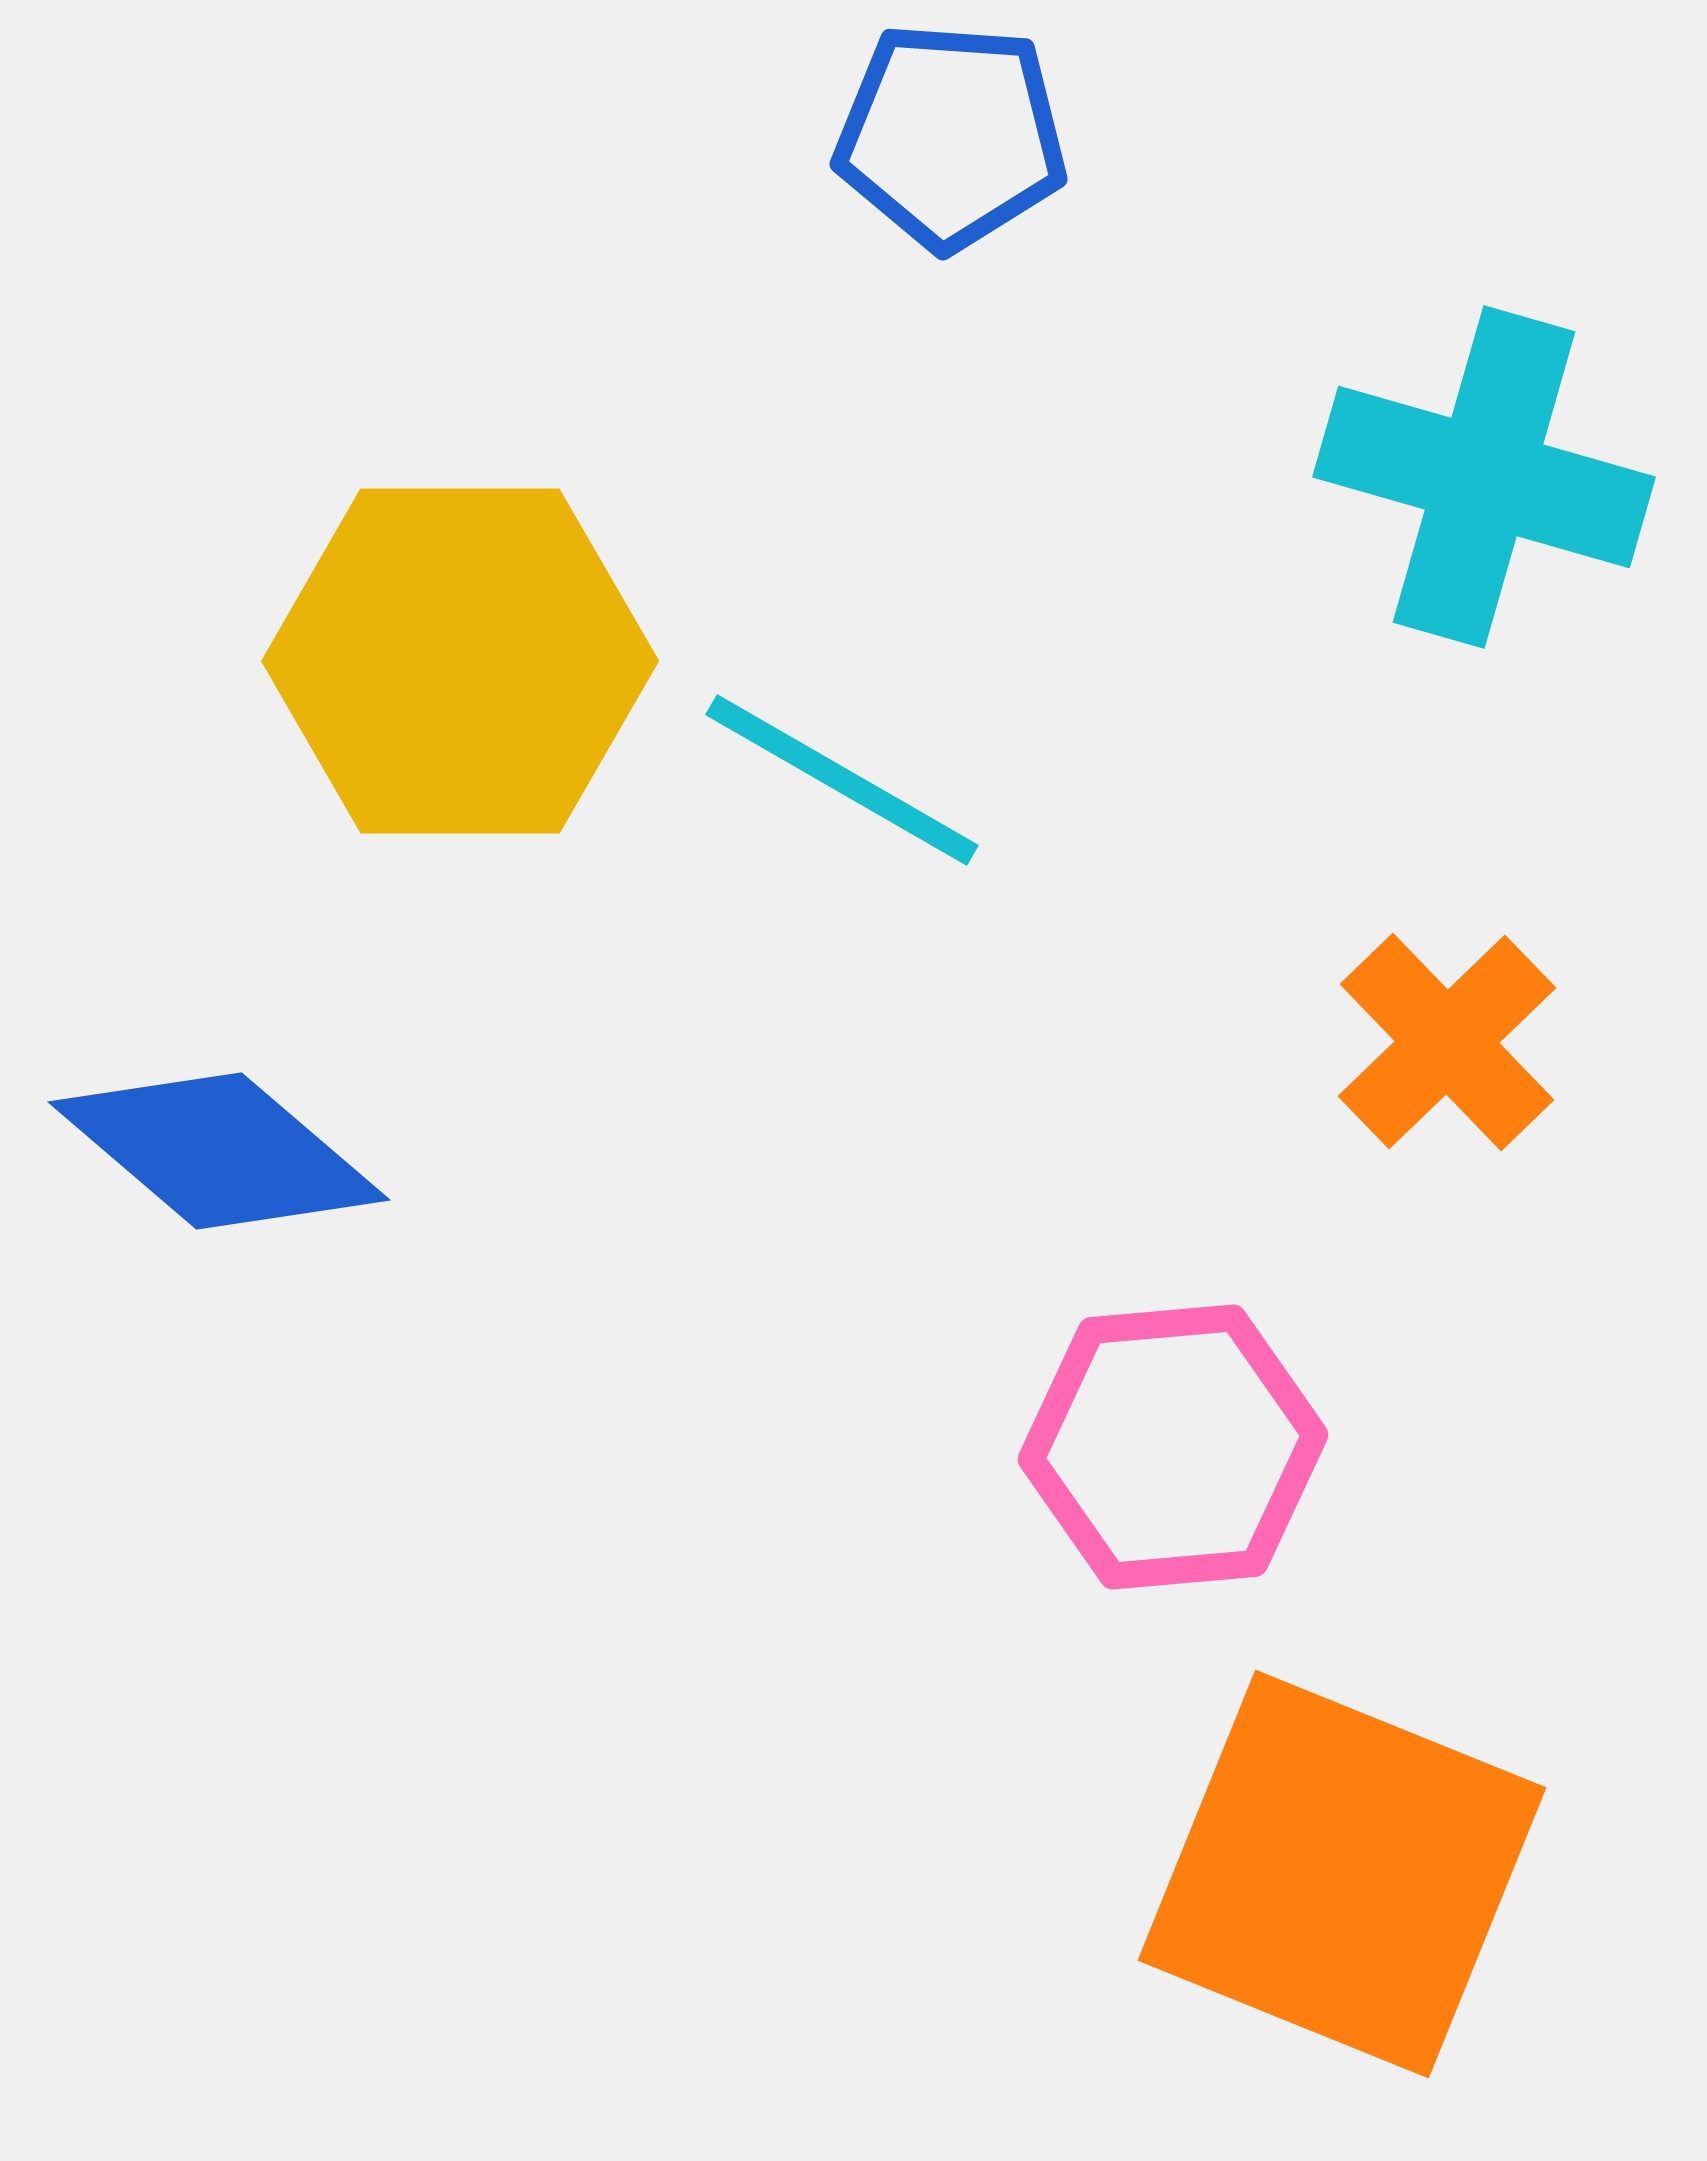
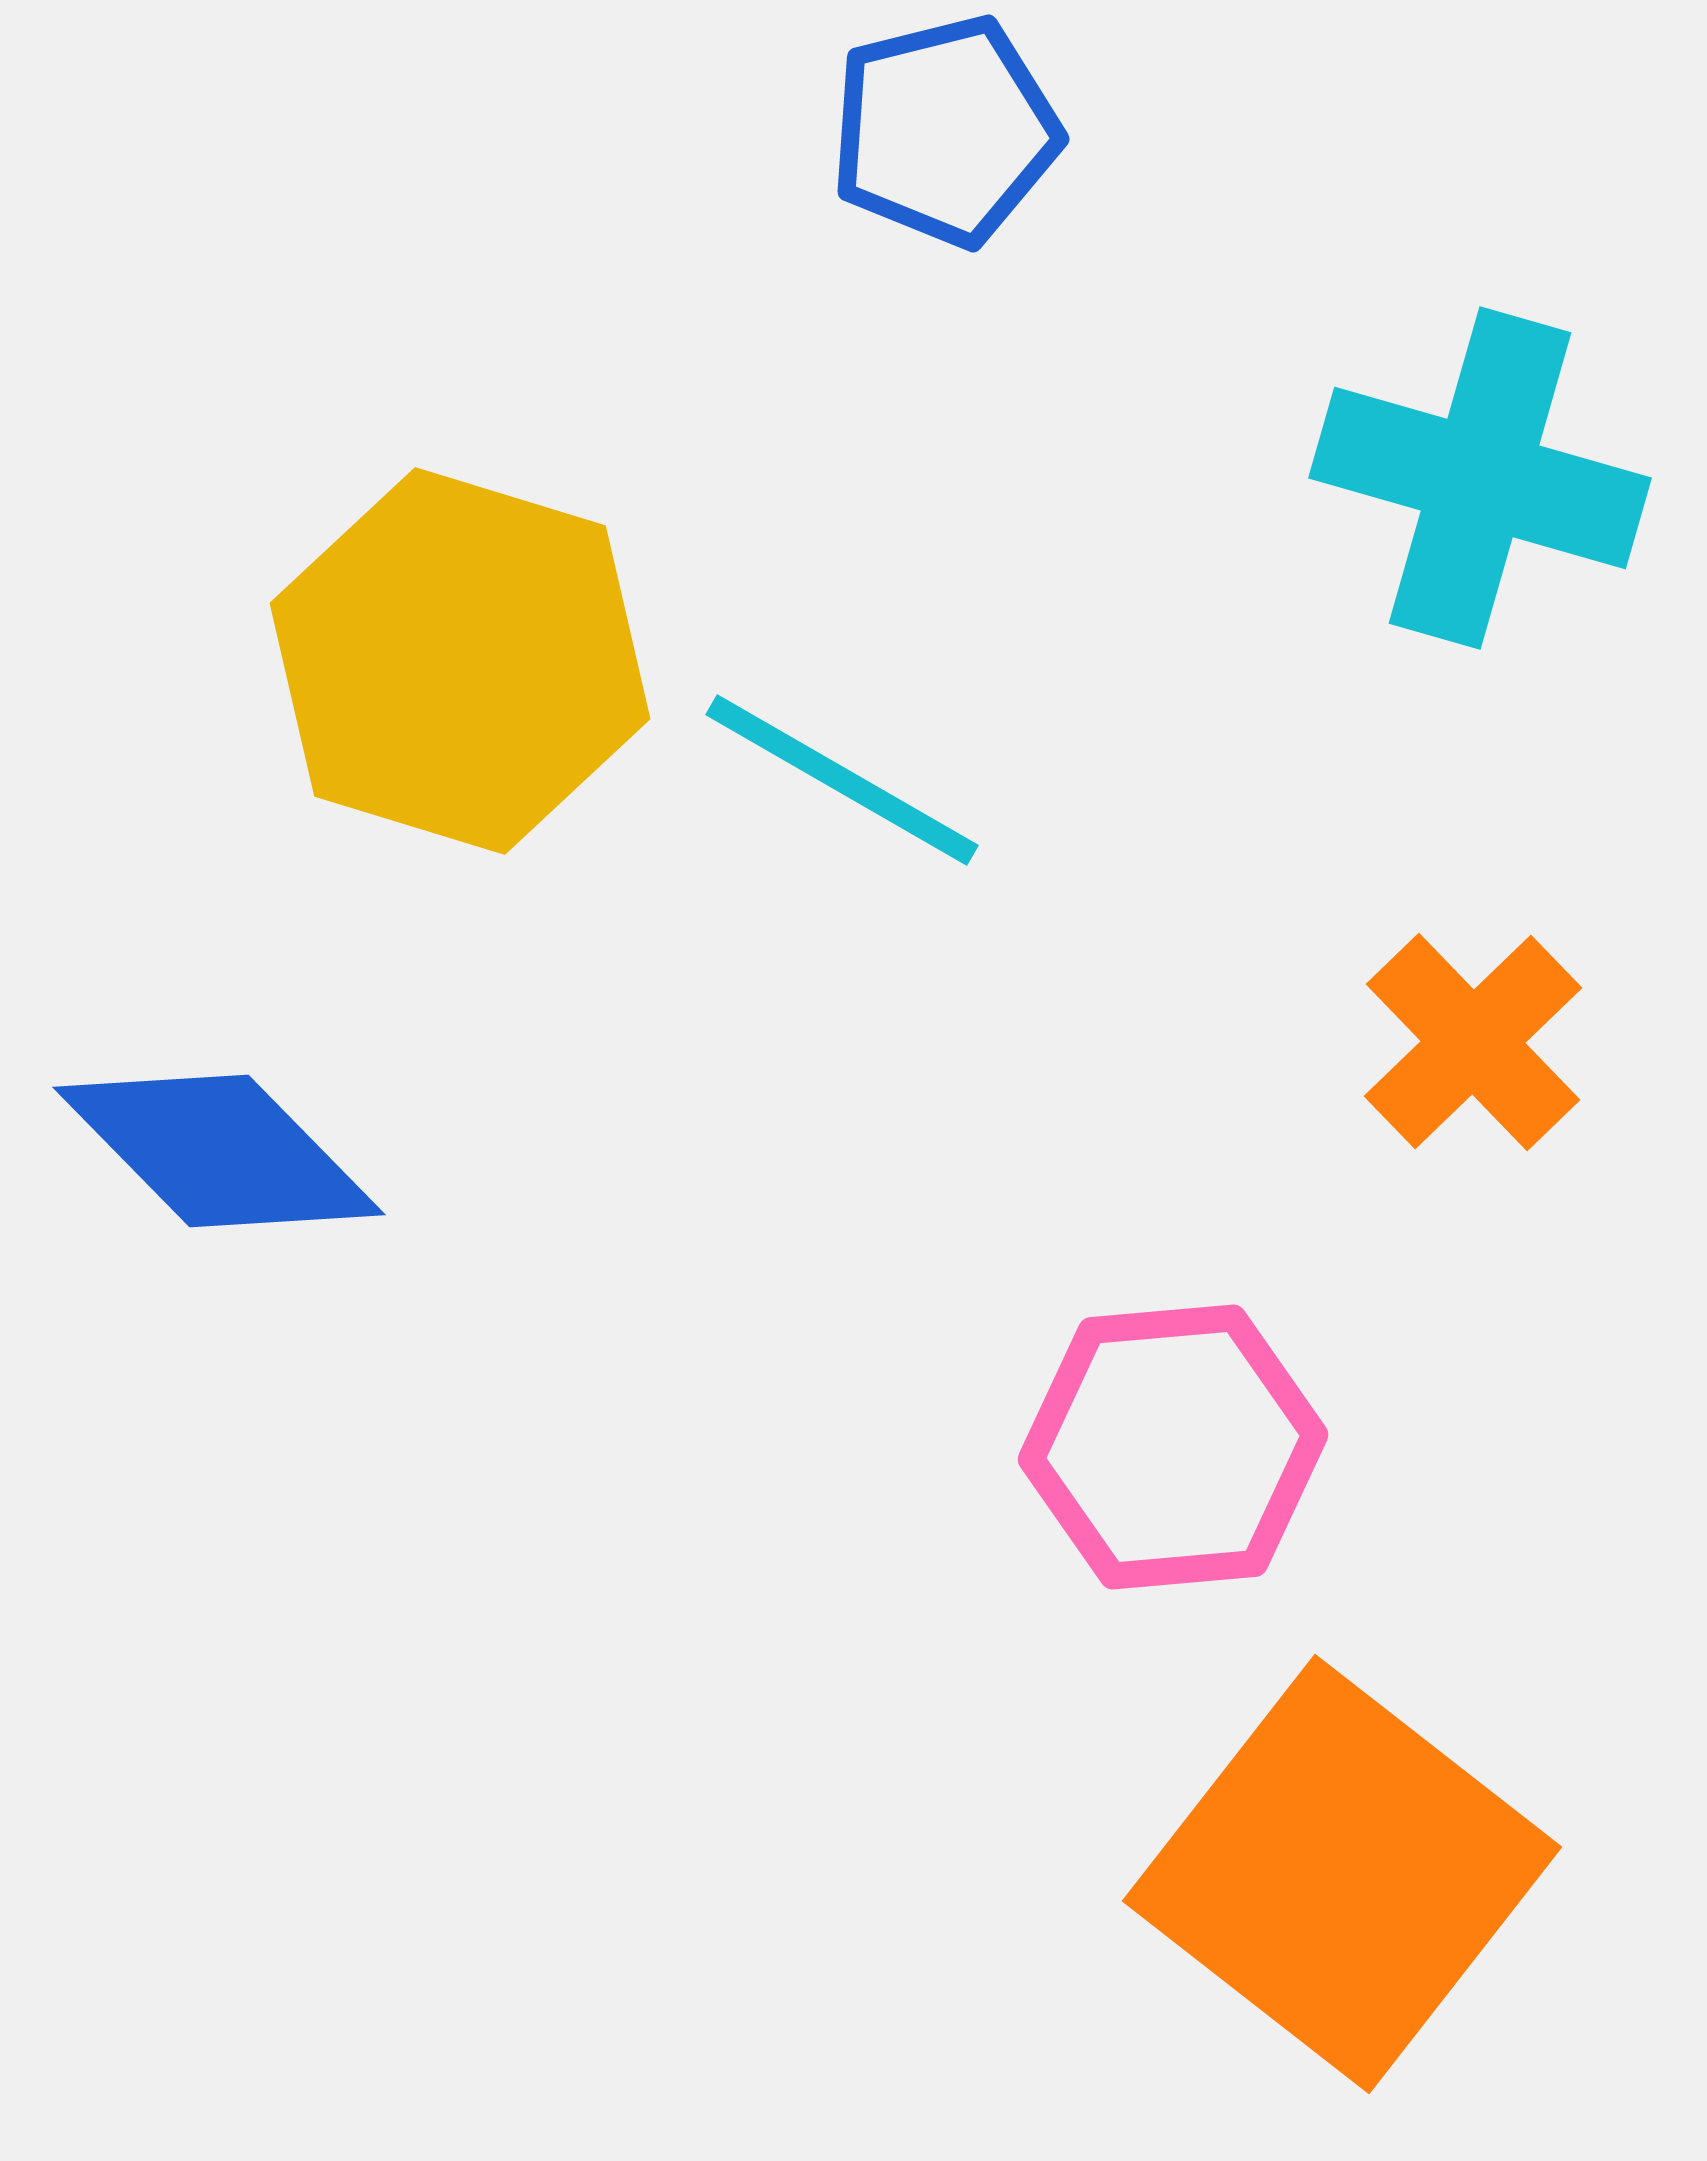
blue pentagon: moved 6 px left, 5 px up; rotated 18 degrees counterclockwise
cyan cross: moved 4 px left, 1 px down
yellow hexagon: rotated 17 degrees clockwise
orange cross: moved 26 px right
blue diamond: rotated 5 degrees clockwise
orange square: rotated 16 degrees clockwise
